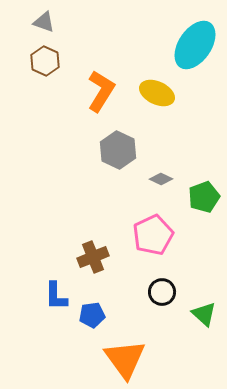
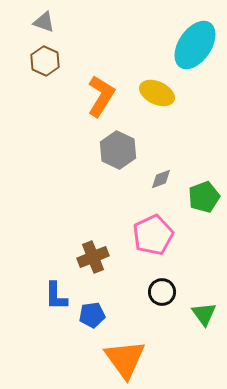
orange L-shape: moved 5 px down
gray diamond: rotated 45 degrees counterclockwise
green triangle: rotated 12 degrees clockwise
